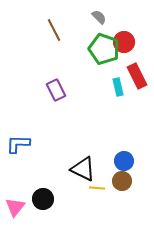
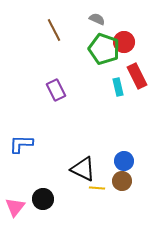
gray semicircle: moved 2 px left, 2 px down; rotated 21 degrees counterclockwise
blue L-shape: moved 3 px right
